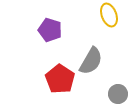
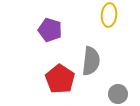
yellow ellipse: rotated 25 degrees clockwise
gray semicircle: rotated 24 degrees counterclockwise
